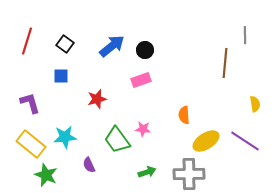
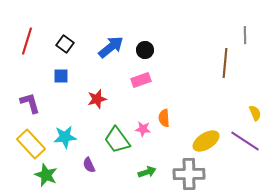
blue arrow: moved 1 px left, 1 px down
yellow semicircle: moved 9 px down; rotated 14 degrees counterclockwise
orange semicircle: moved 20 px left, 3 px down
yellow rectangle: rotated 8 degrees clockwise
